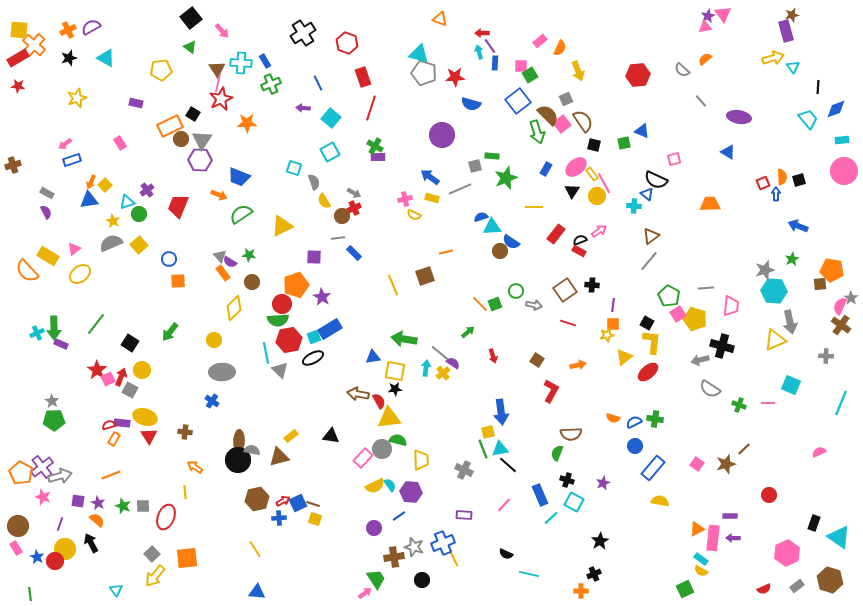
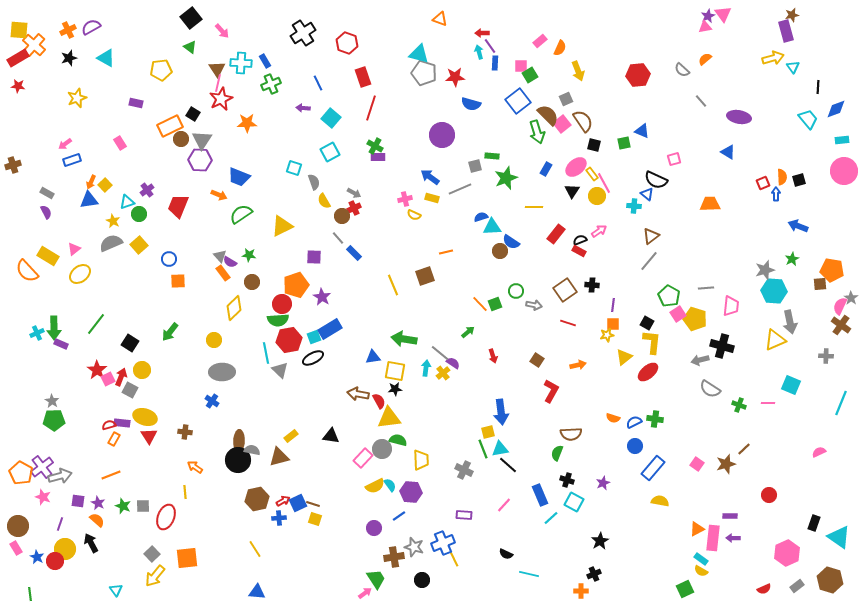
gray line at (338, 238): rotated 56 degrees clockwise
